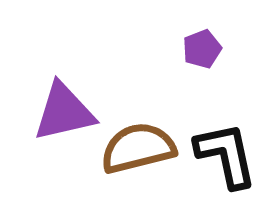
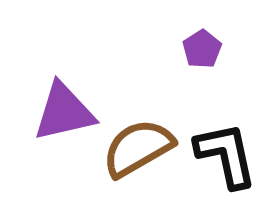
purple pentagon: rotated 12 degrees counterclockwise
brown semicircle: rotated 16 degrees counterclockwise
